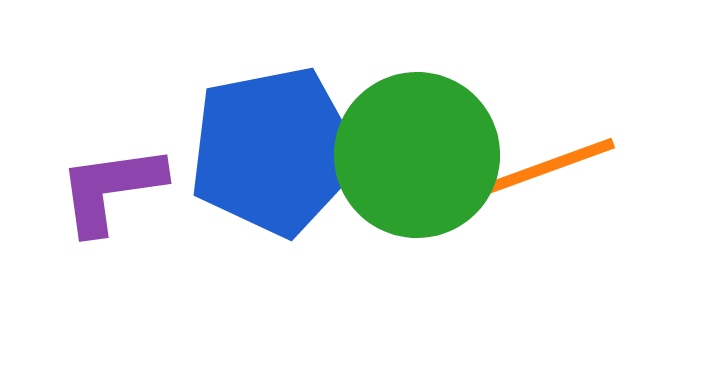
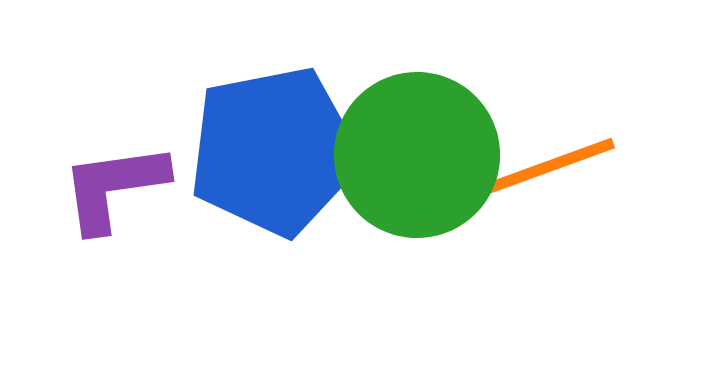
purple L-shape: moved 3 px right, 2 px up
